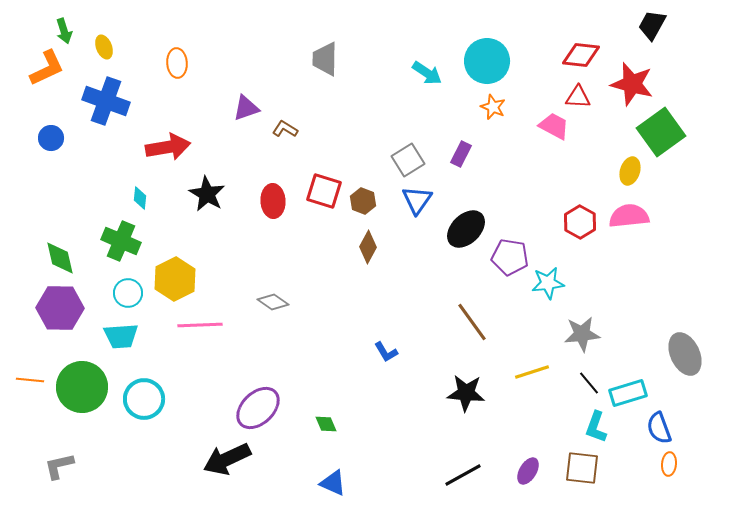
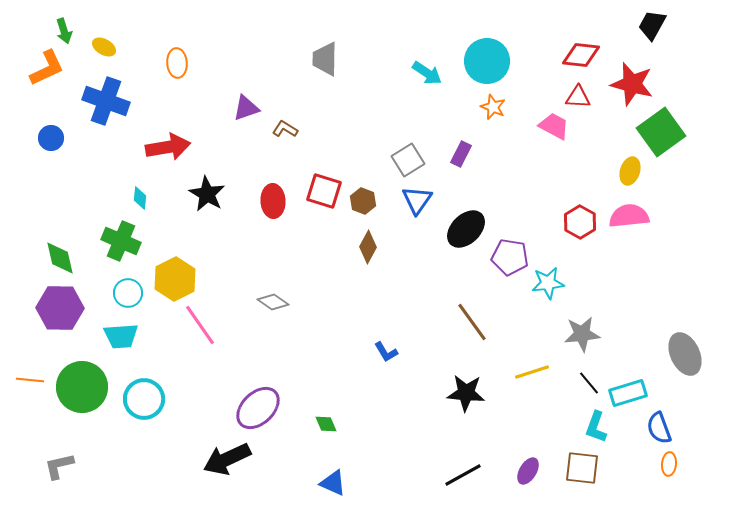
yellow ellipse at (104, 47): rotated 40 degrees counterclockwise
pink line at (200, 325): rotated 57 degrees clockwise
